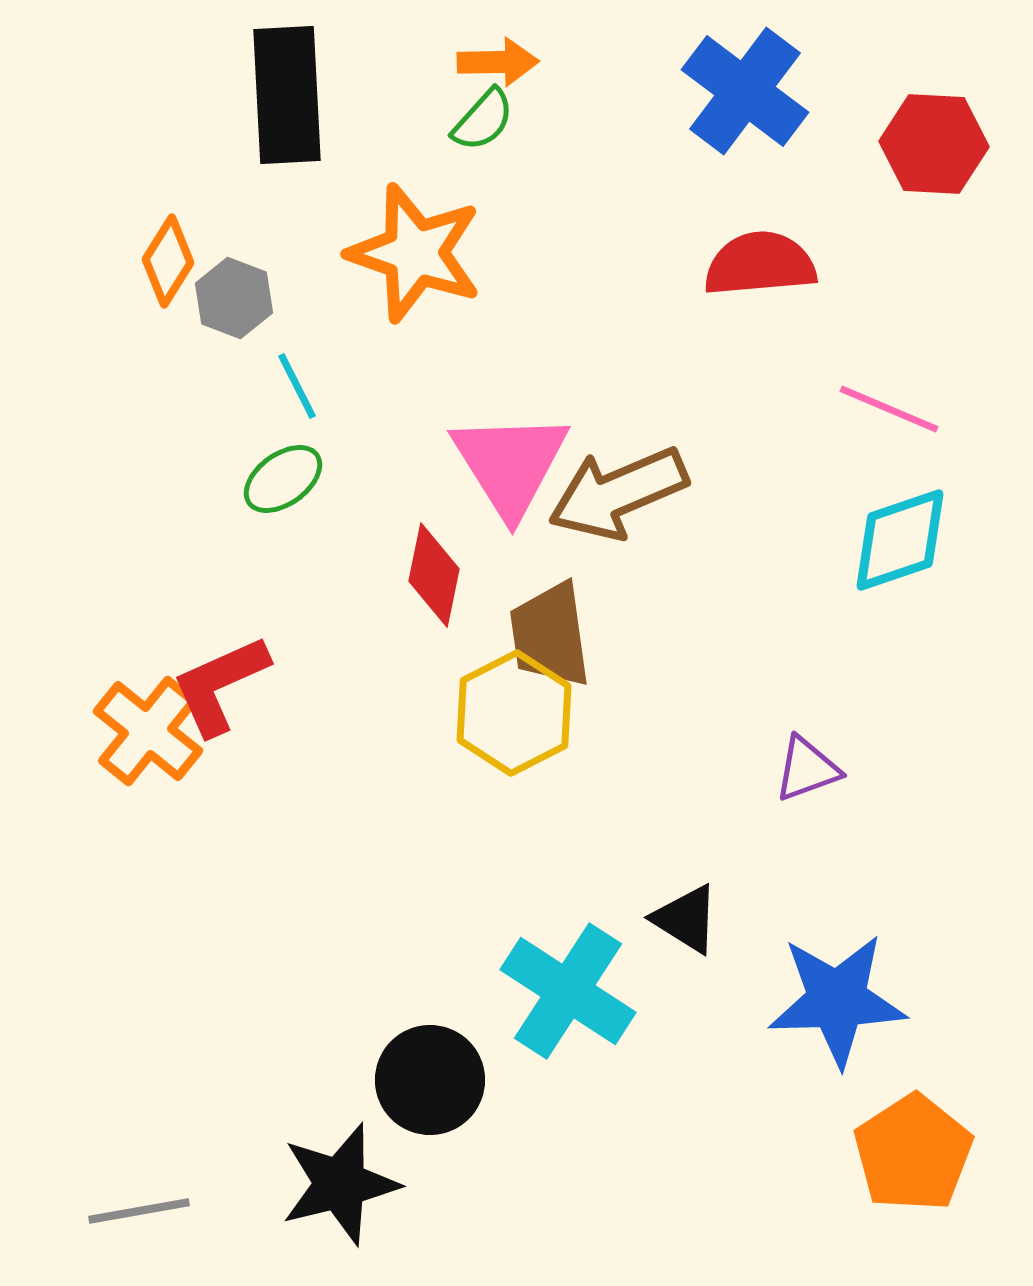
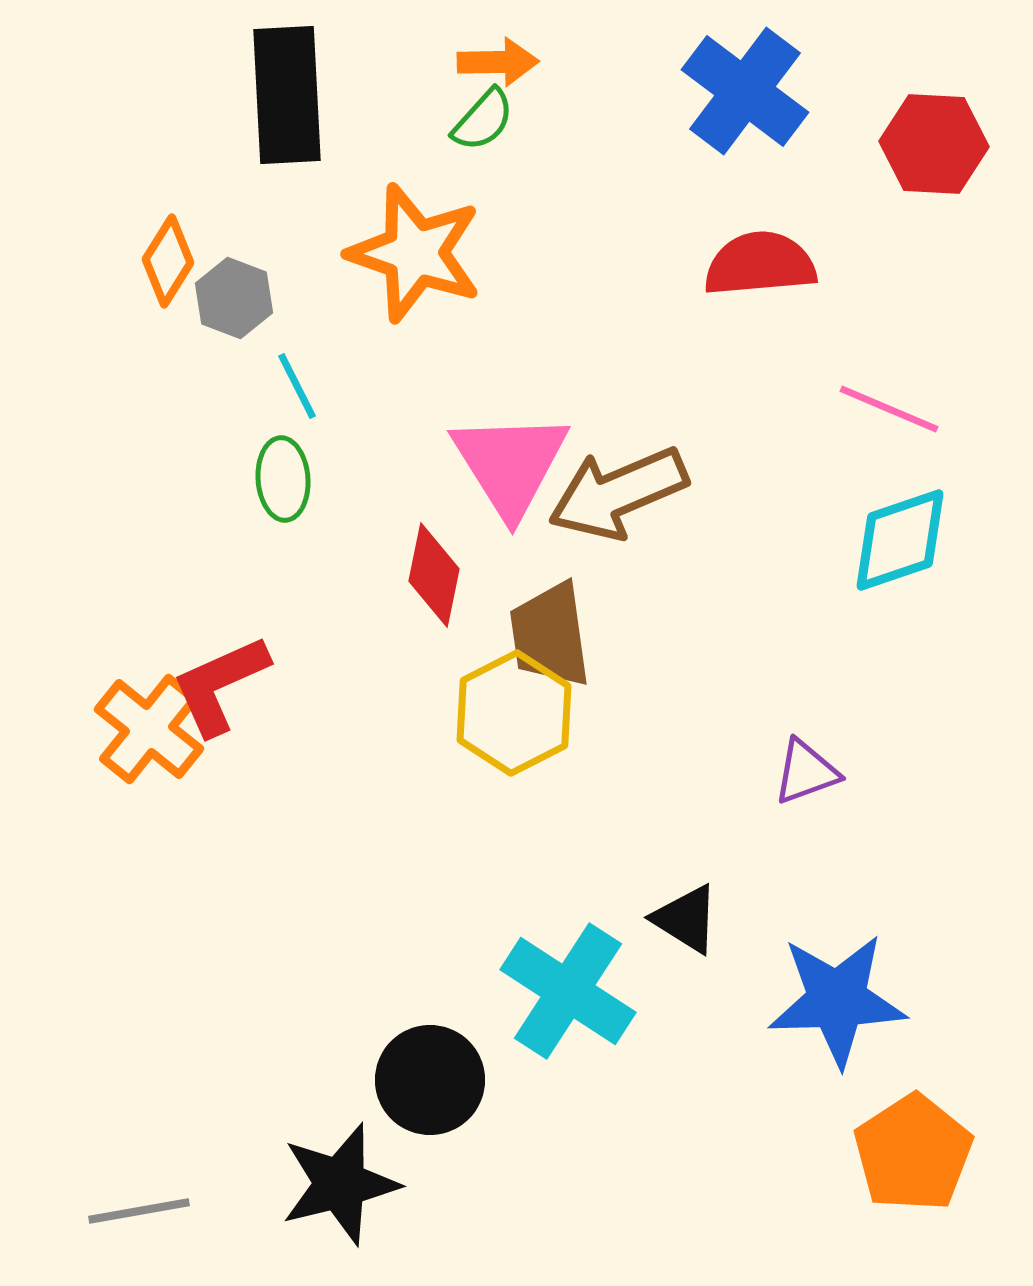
green ellipse: rotated 58 degrees counterclockwise
orange cross: moved 1 px right, 2 px up
purple triangle: moved 1 px left, 3 px down
